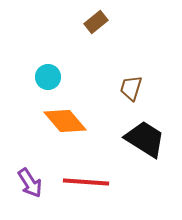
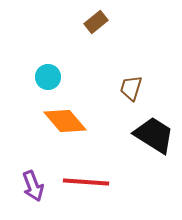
black trapezoid: moved 9 px right, 4 px up
purple arrow: moved 3 px right, 3 px down; rotated 12 degrees clockwise
